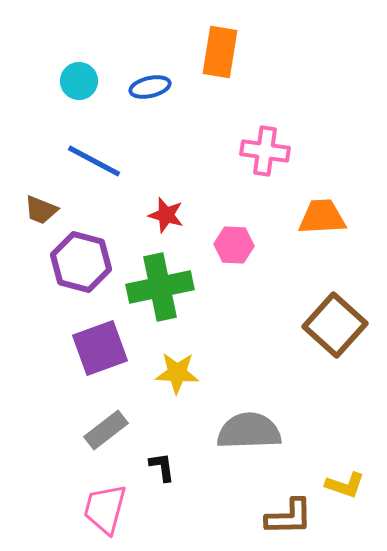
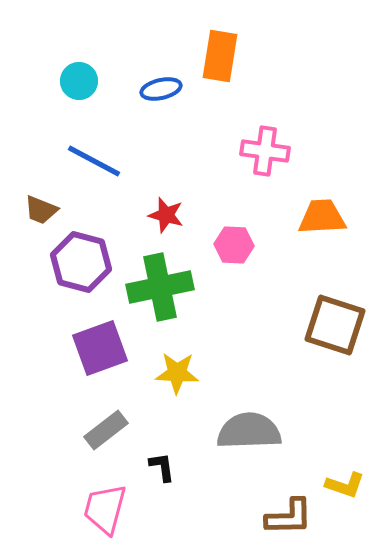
orange rectangle: moved 4 px down
blue ellipse: moved 11 px right, 2 px down
brown square: rotated 24 degrees counterclockwise
